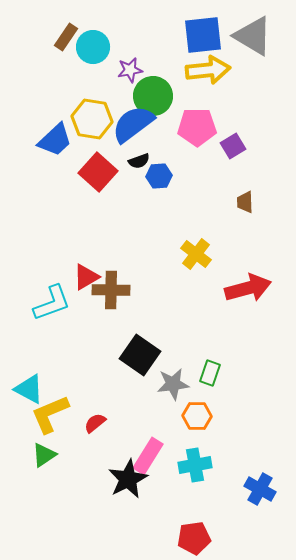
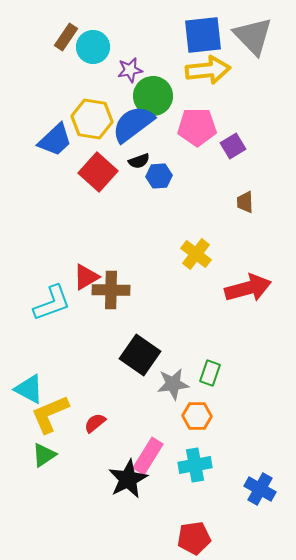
gray triangle: rotated 15 degrees clockwise
